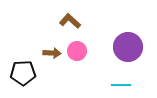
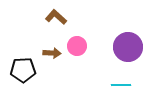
brown L-shape: moved 14 px left, 4 px up
pink circle: moved 5 px up
black pentagon: moved 3 px up
